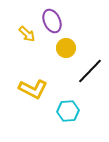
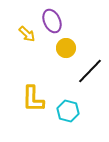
yellow L-shape: moved 10 px down; rotated 64 degrees clockwise
cyan hexagon: rotated 20 degrees clockwise
